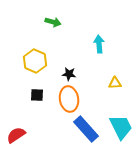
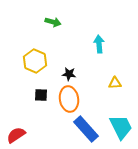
black square: moved 4 px right
